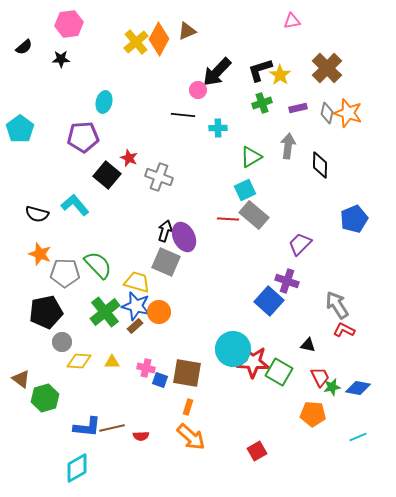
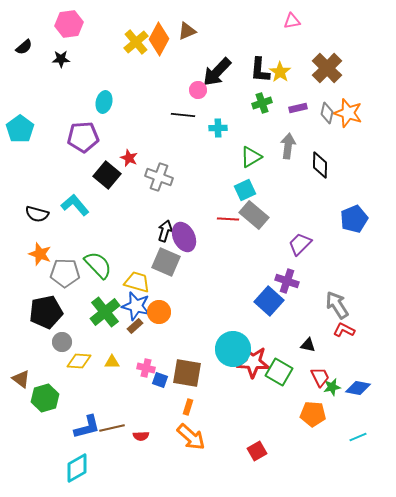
black L-shape at (260, 70): rotated 68 degrees counterclockwise
yellow star at (280, 75): moved 3 px up
blue L-shape at (87, 427): rotated 20 degrees counterclockwise
